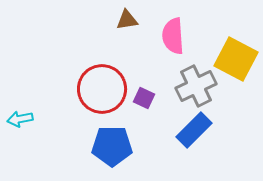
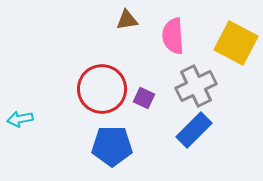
yellow square: moved 16 px up
